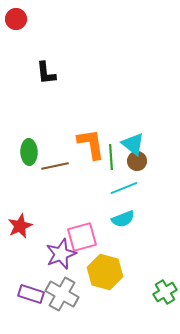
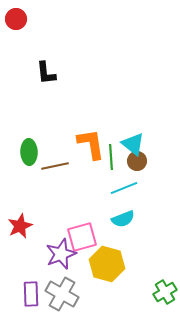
yellow hexagon: moved 2 px right, 8 px up
purple rectangle: rotated 70 degrees clockwise
